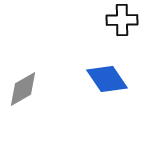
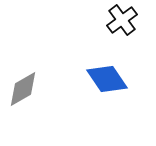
black cross: rotated 36 degrees counterclockwise
